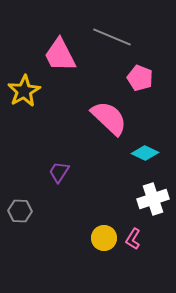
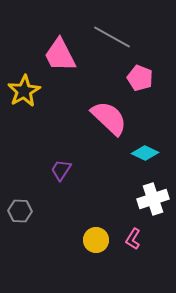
gray line: rotated 6 degrees clockwise
purple trapezoid: moved 2 px right, 2 px up
yellow circle: moved 8 px left, 2 px down
